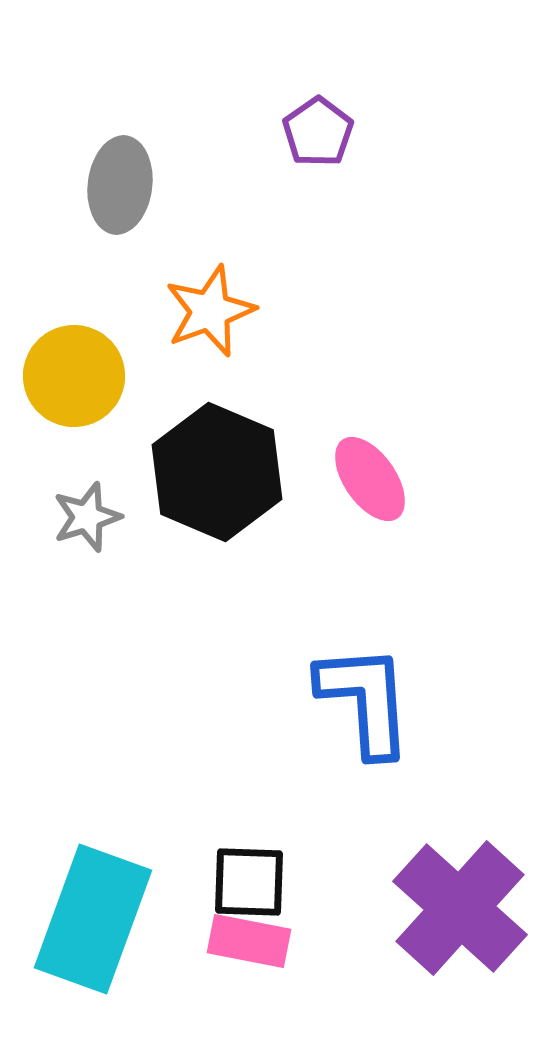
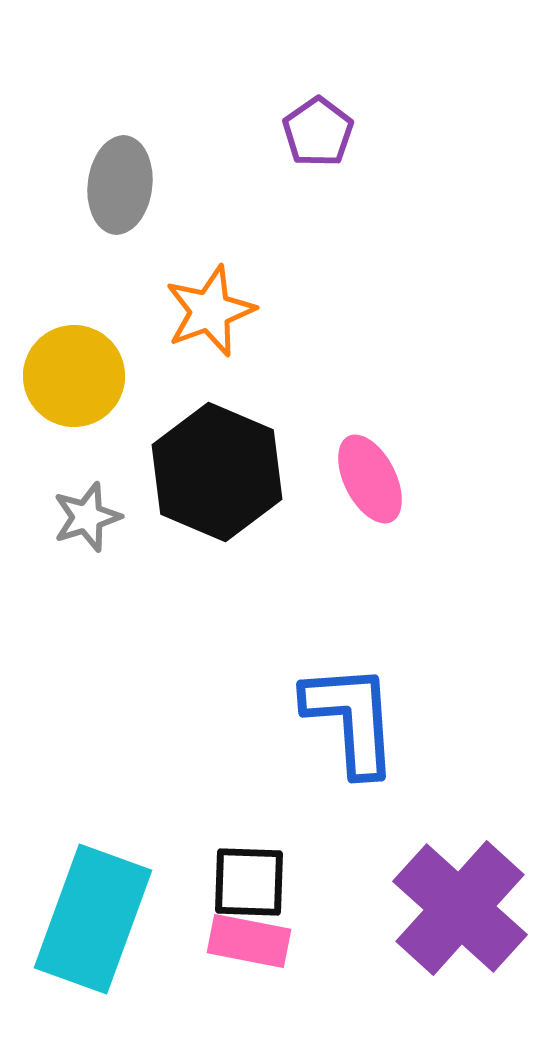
pink ellipse: rotated 8 degrees clockwise
blue L-shape: moved 14 px left, 19 px down
